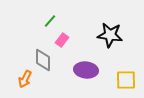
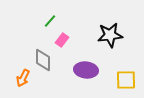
black star: rotated 15 degrees counterclockwise
orange arrow: moved 2 px left, 1 px up
